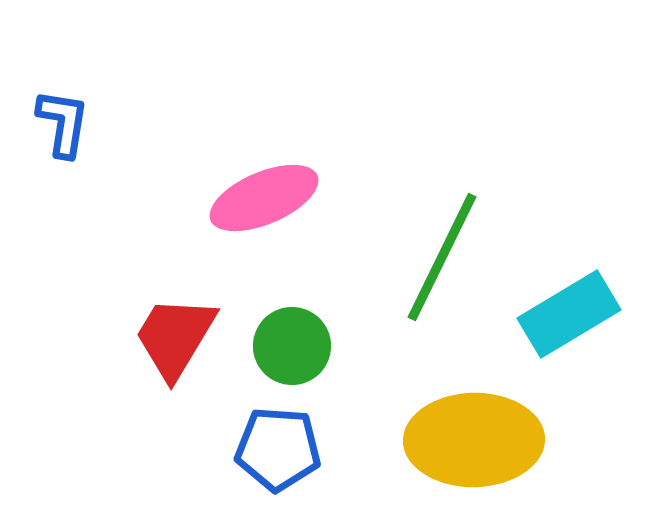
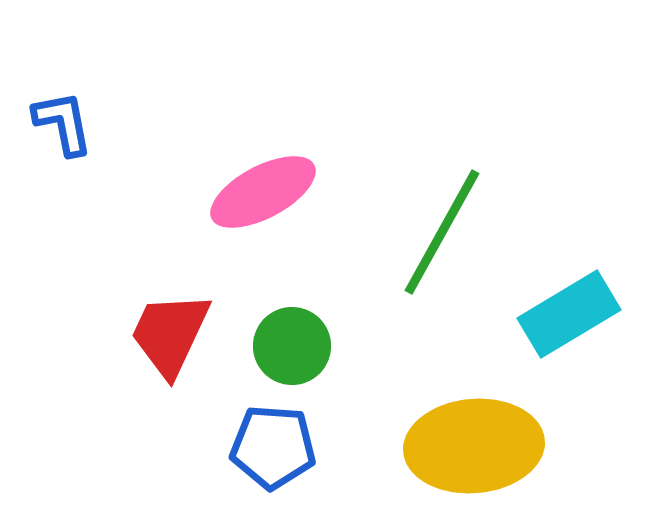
blue L-shape: rotated 20 degrees counterclockwise
pink ellipse: moved 1 px left, 6 px up; rotated 5 degrees counterclockwise
green line: moved 25 px up; rotated 3 degrees clockwise
red trapezoid: moved 5 px left, 3 px up; rotated 6 degrees counterclockwise
yellow ellipse: moved 6 px down; rotated 4 degrees counterclockwise
blue pentagon: moved 5 px left, 2 px up
